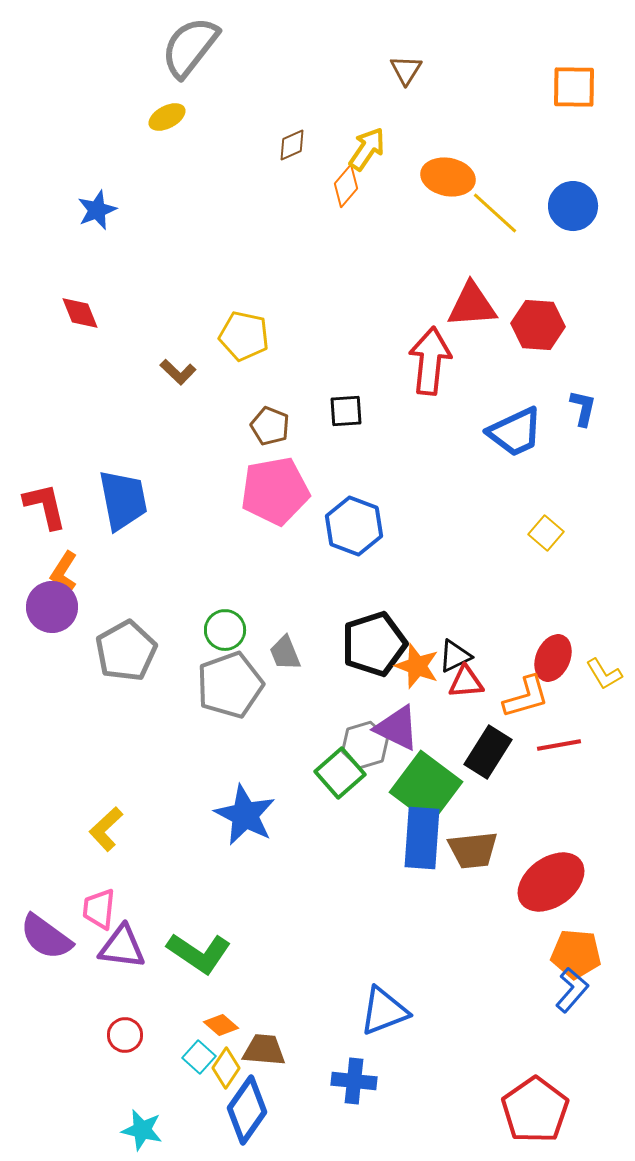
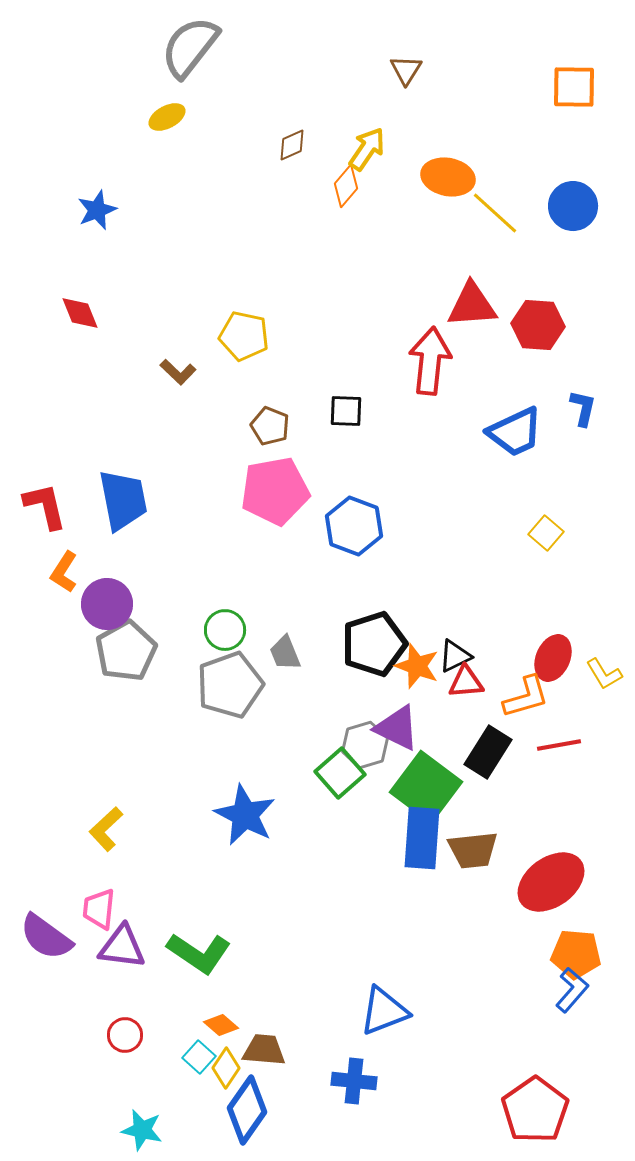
black square at (346, 411): rotated 6 degrees clockwise
purple circle at (52, 607): moved 55 px right, 3 px up
